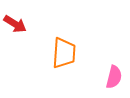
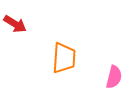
orange trapezoid: moved 5 px down
